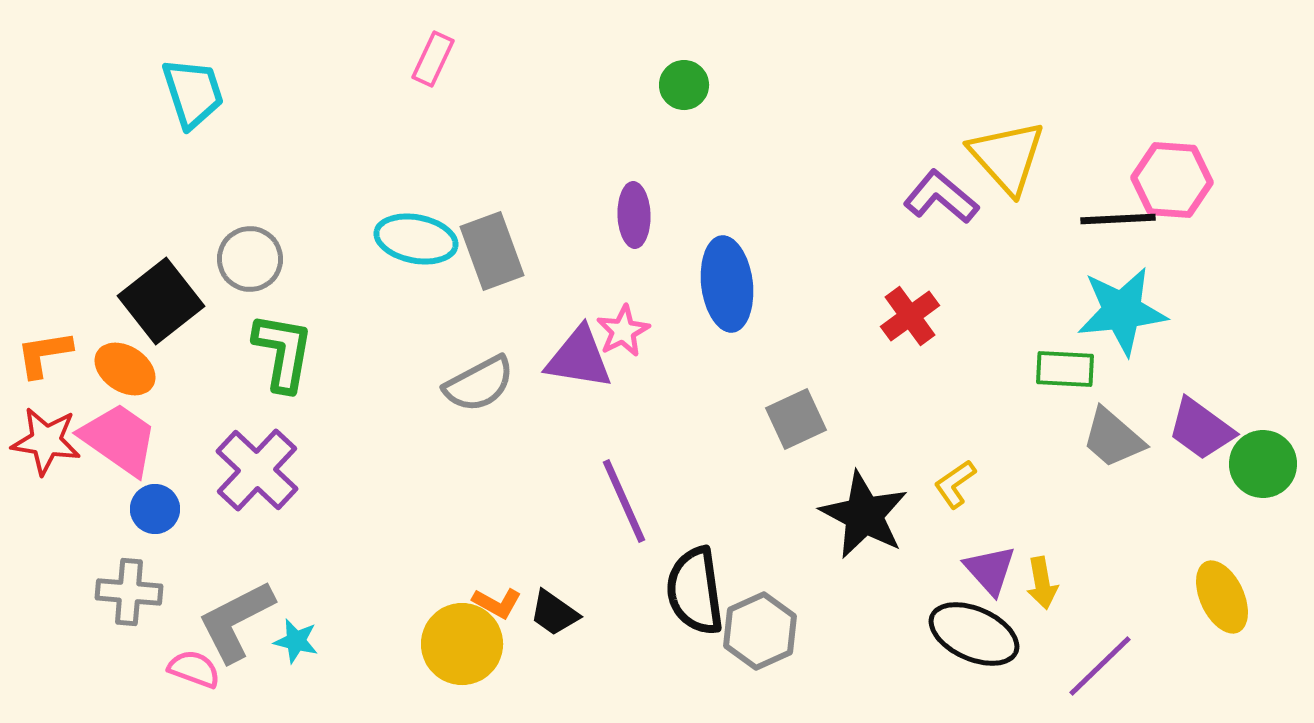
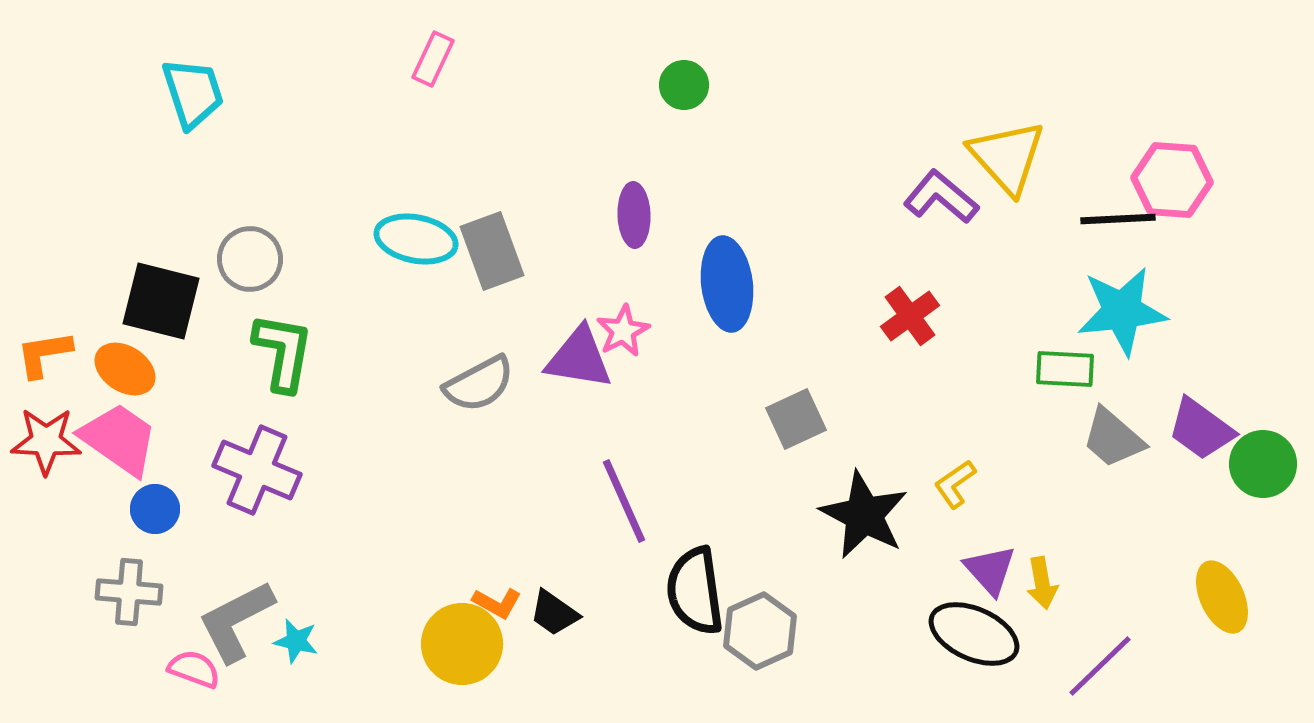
black square at (161, 301): rotated 38 degrees counterclockwise
red star at (46, 441): rotated 6 degrees counterclockwise
purple cross at (257, 470): rotated 20 degrees counterclockwise
